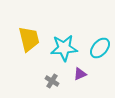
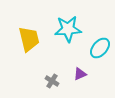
cyan star: moved 4 px right, 19 px up
